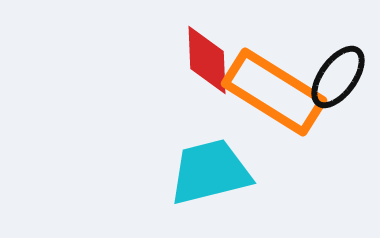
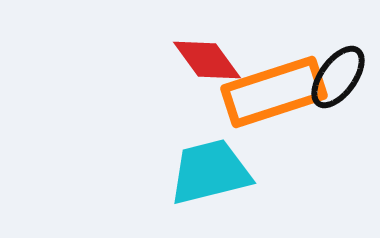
red diamond: rotated 34 degrees counterclockwise
orange rectangle: rotated 50 degrees counterclockwise
